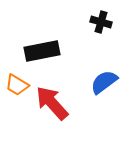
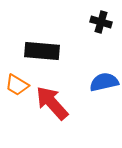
black rectangle: rotated 16 degrees clockwise
blue semicircle: rotated 24 degrees clockwise
